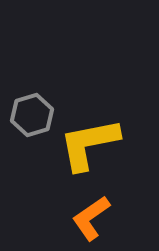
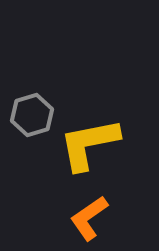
orange L-shape: moved 2 px left
